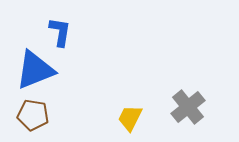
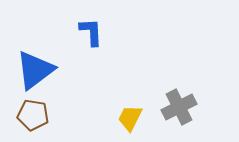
blue L-shape: moved 31 px right; rotated 12 degrees counterclockwise
blue triangle: rotated 15 degrees counterclockwise
gray cross: moved 9 px left; rotated 12 degrees clockwise
